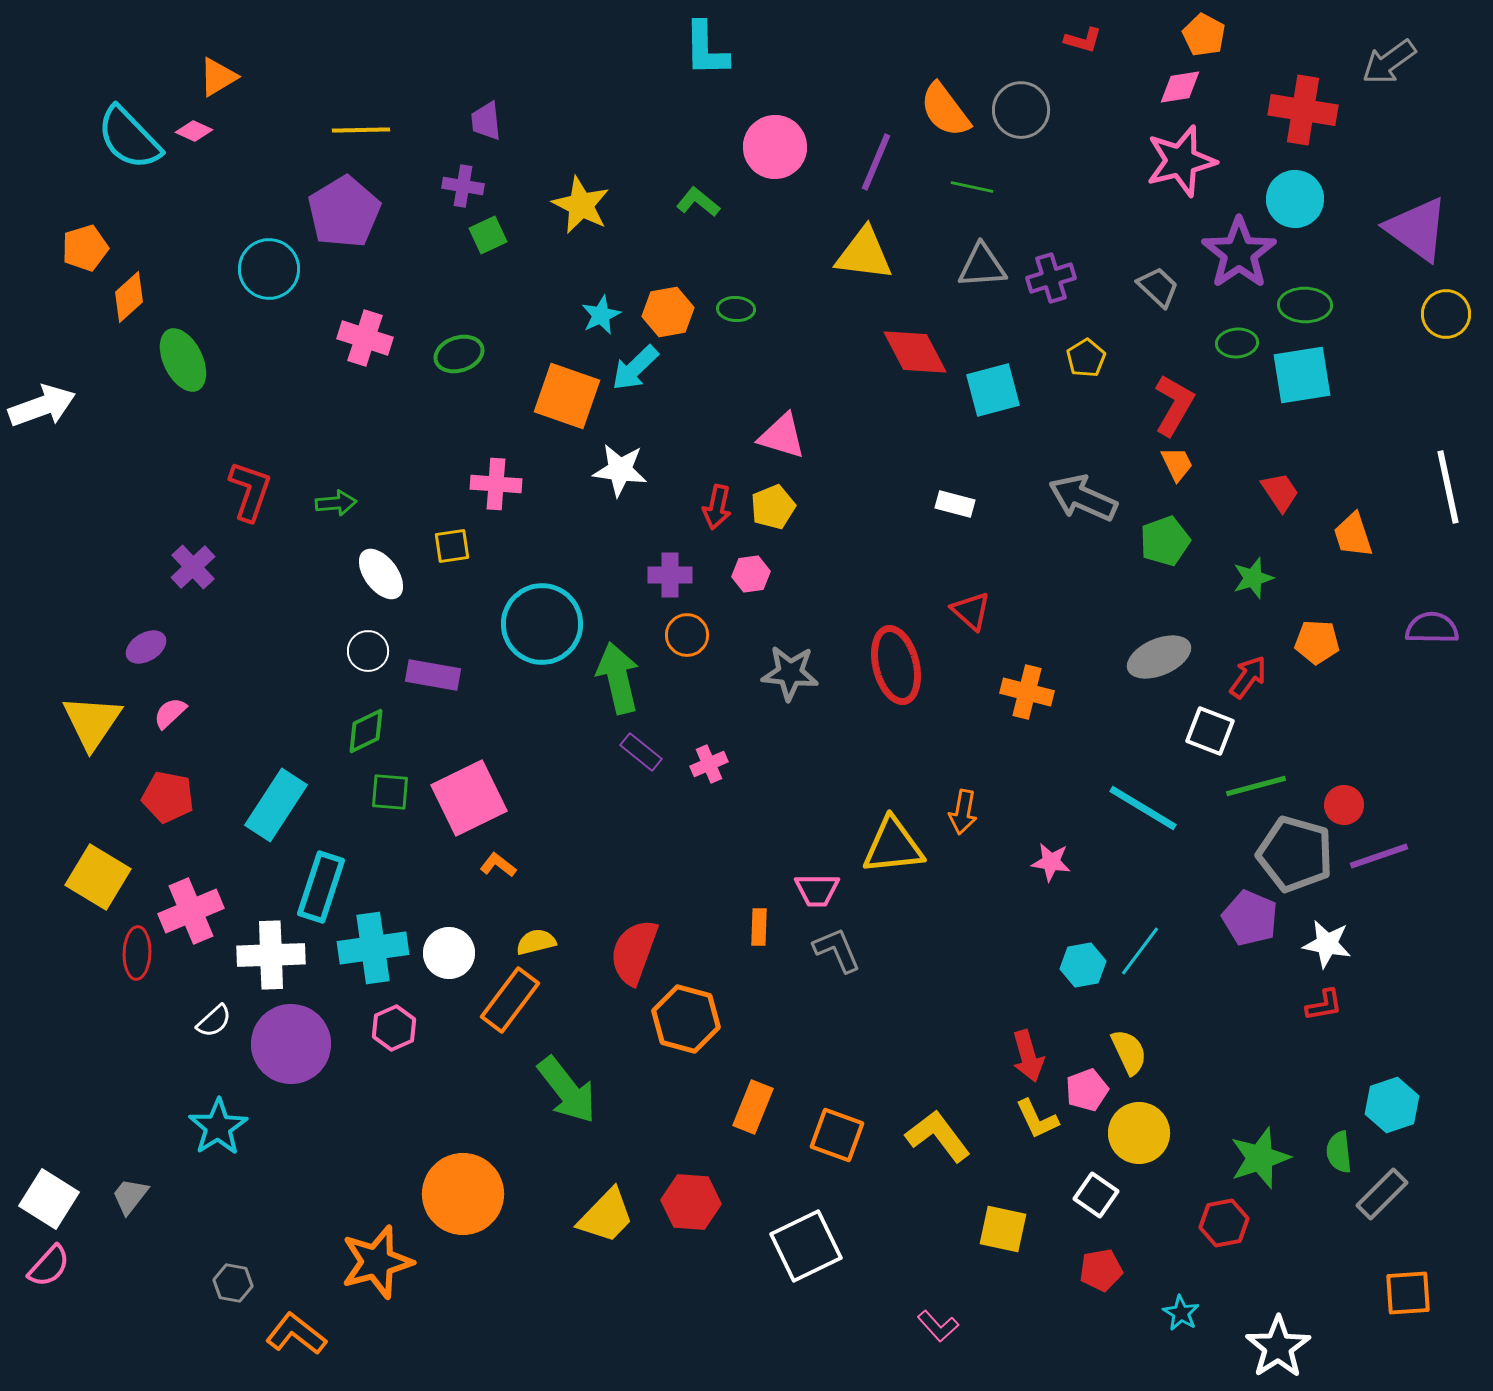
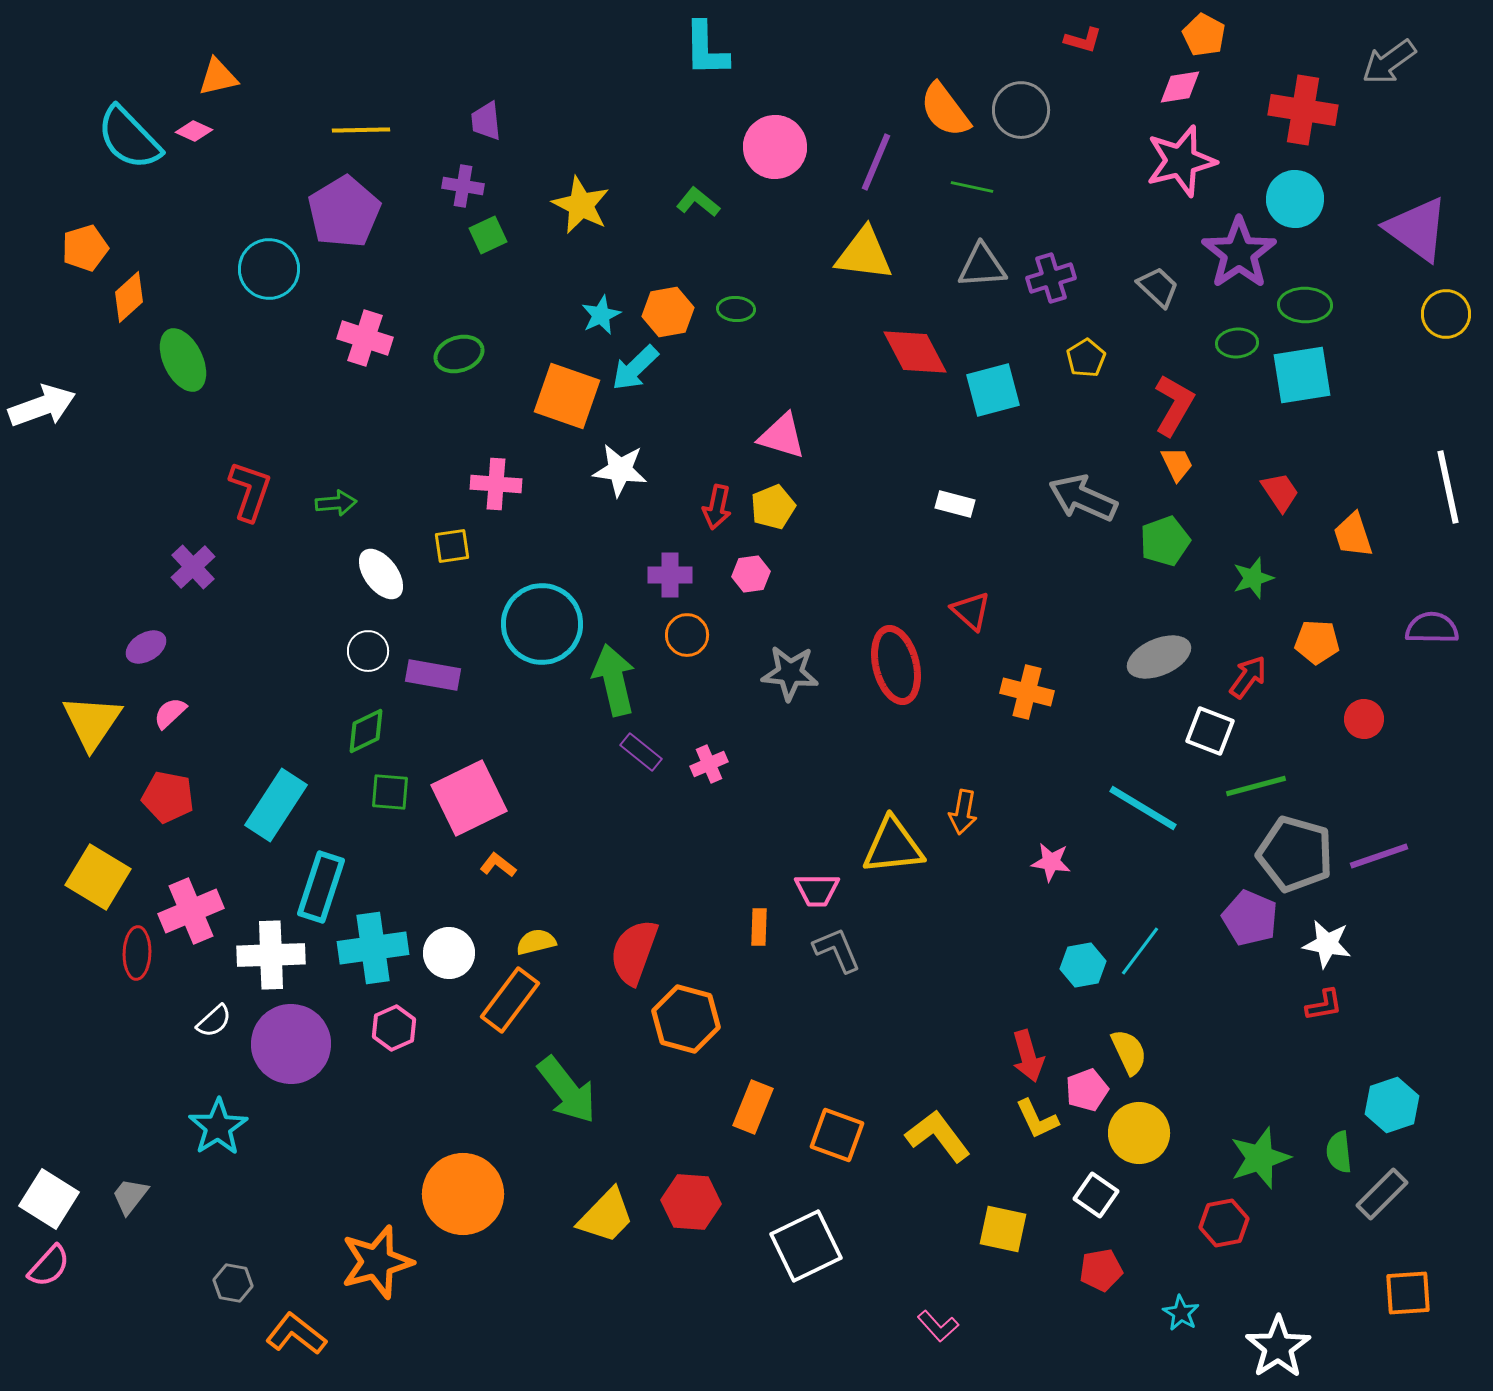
orange triangle at (218, 77): rotated 18 degrees clockwise
green arrow at (618, 678): moved 4 px left, 2 px down
red circle at (1344, 805): moved 20 px right, 86 px up
